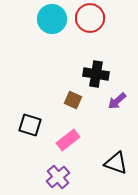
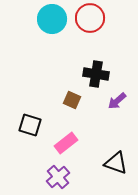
brown square: moved 1 px left
pink rectangle: moved 2 px left, 3 px down
